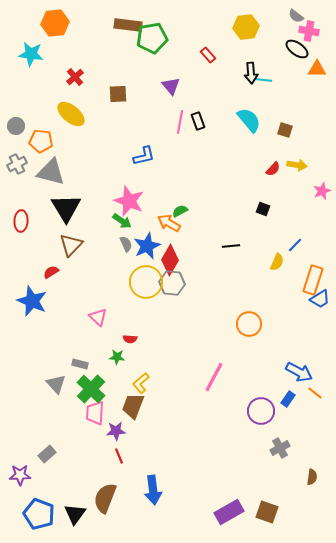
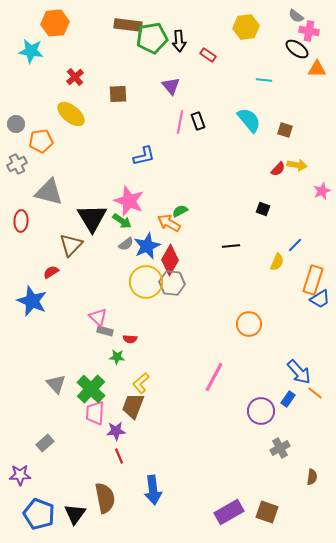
cyan star at (31, 54): moved 3 px up
red rectangle at (208, 55): rotated 14 degrees counterclockwise
black arrow at (251, 73): moved 72 px left, 32 px up
gray circle at (16, 126): moved 2 px up
orange pentagon at (41, 141): rotated 15 degrees counterclockwise
red semicircle at (273, 169): moved 5 px right
gray triangle at (51, 172): moved 2 px left, 20 px down
black triangle at (66, 208): moved 26 px right, 10 px down
gray semicircle at (126, 244): rotated 77 degrees clockwise
gray rectangle at (80, 364): moved 25 px right, 33 px up
blue arrow at (299, 372): rotated 20 degrees clockwise
gray rectangle at (47, 454): moved 2 px left, 11 px up
brown semicircle at (105, 498): rotated 148 degrees clockwise
